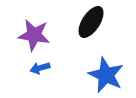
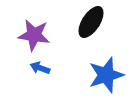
blue arrow: rotated 36 degrees clockwise
blue star: rotated 30 degrees clockwise
